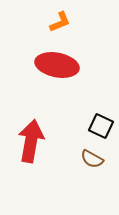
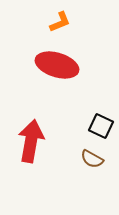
red ellipse: rotated 6 degrees clockwise
